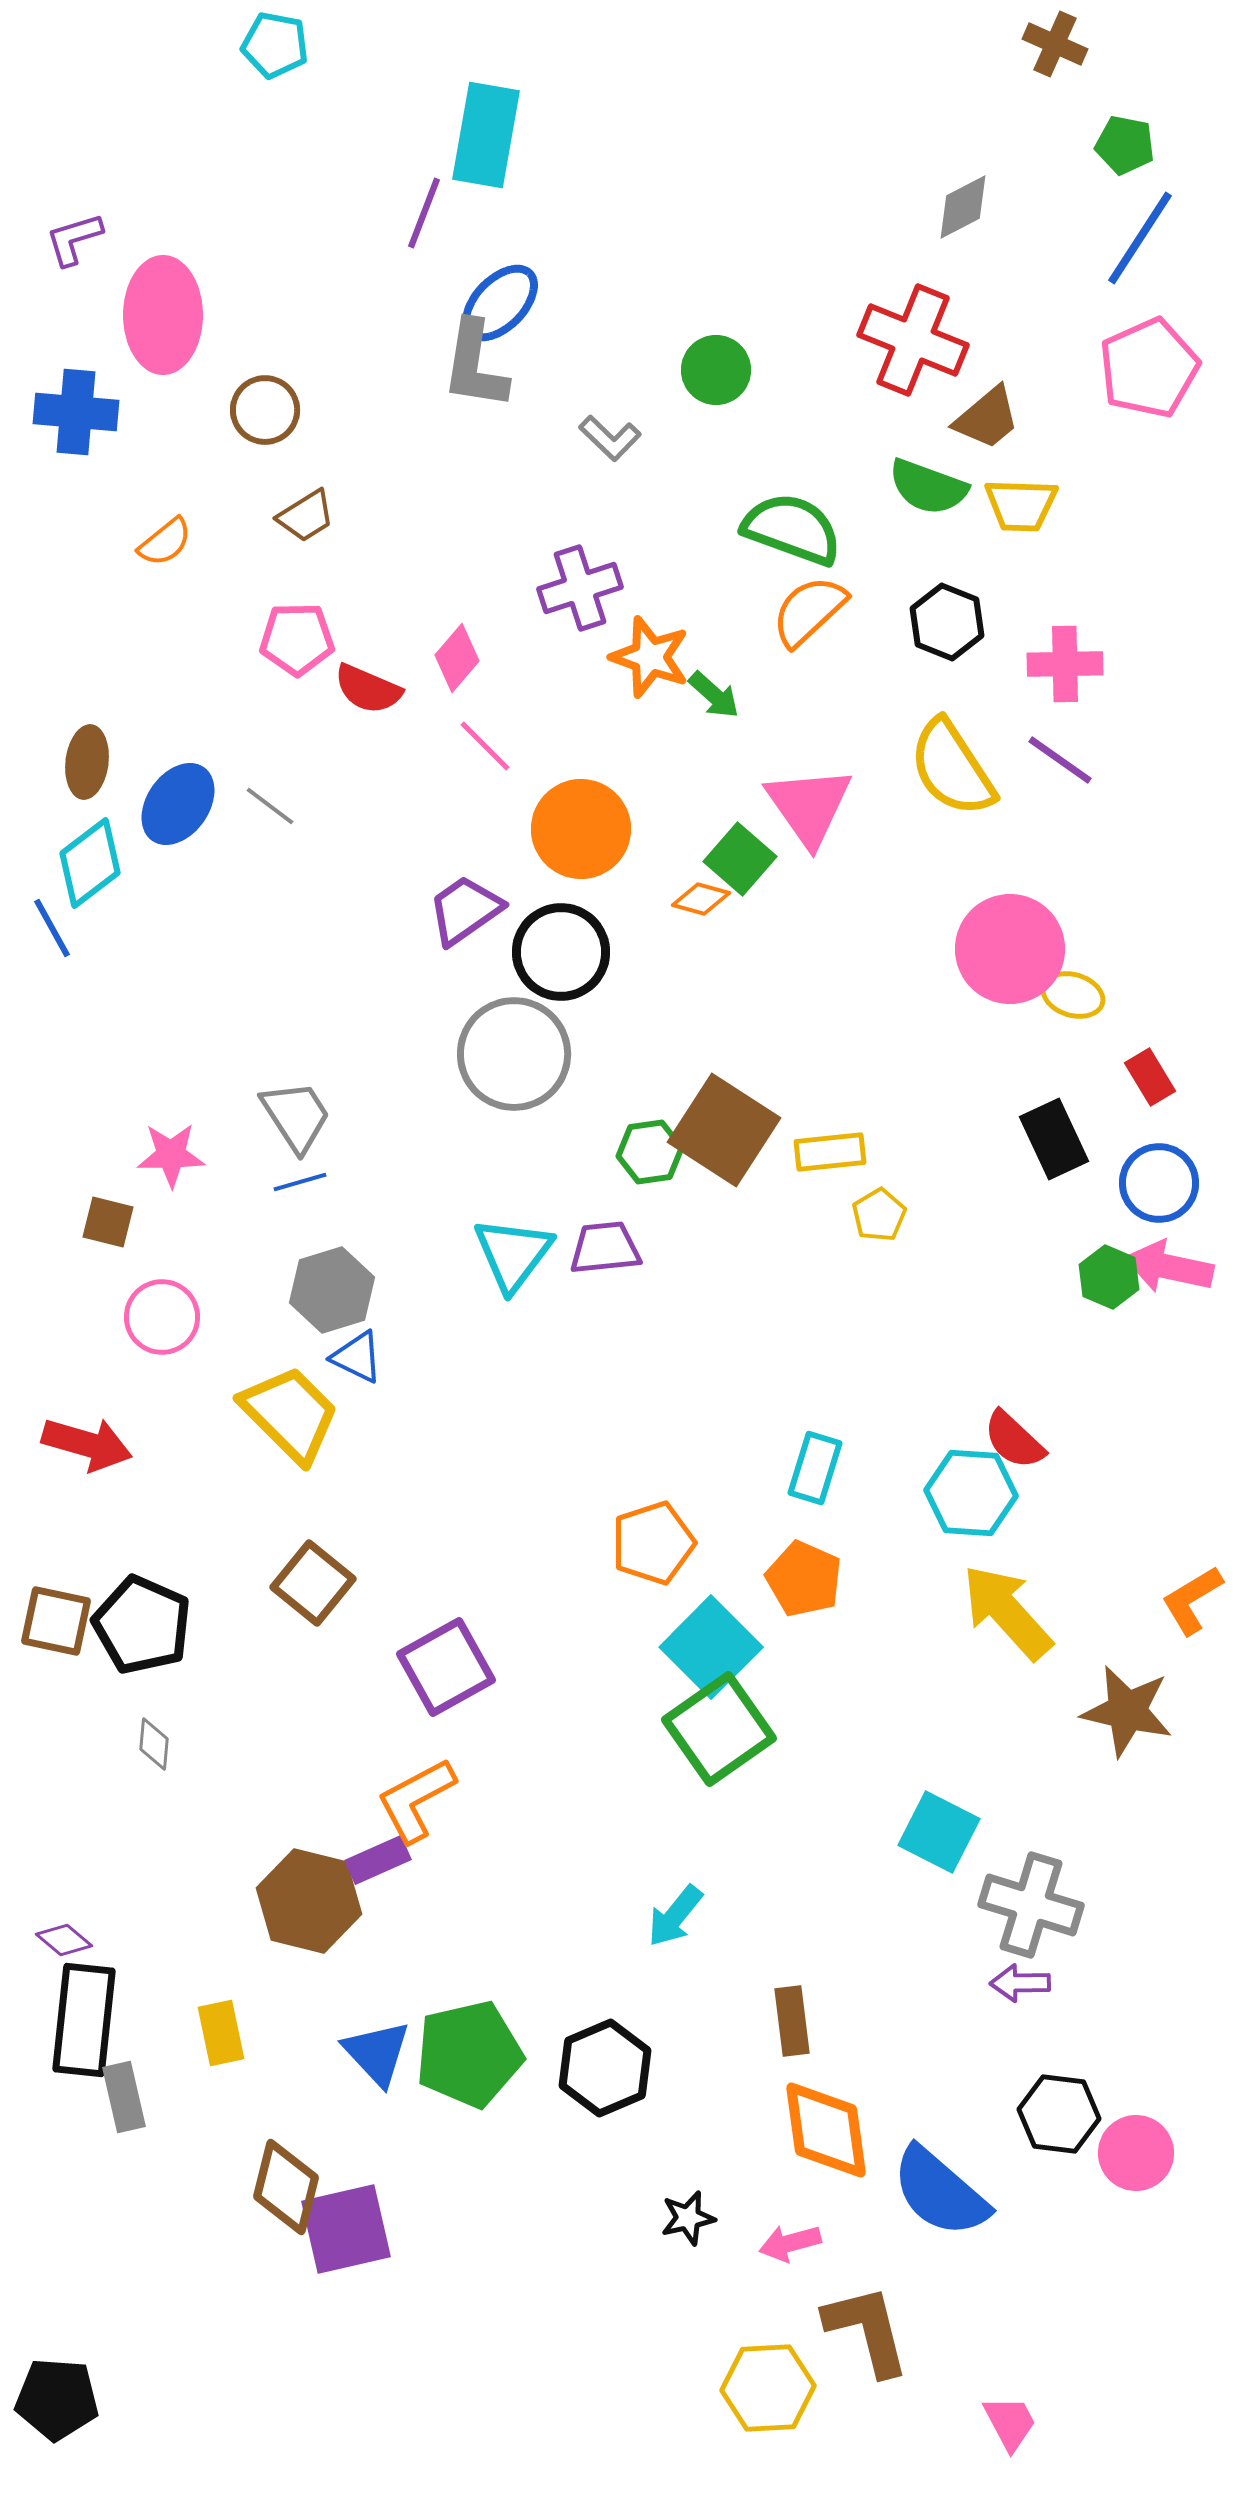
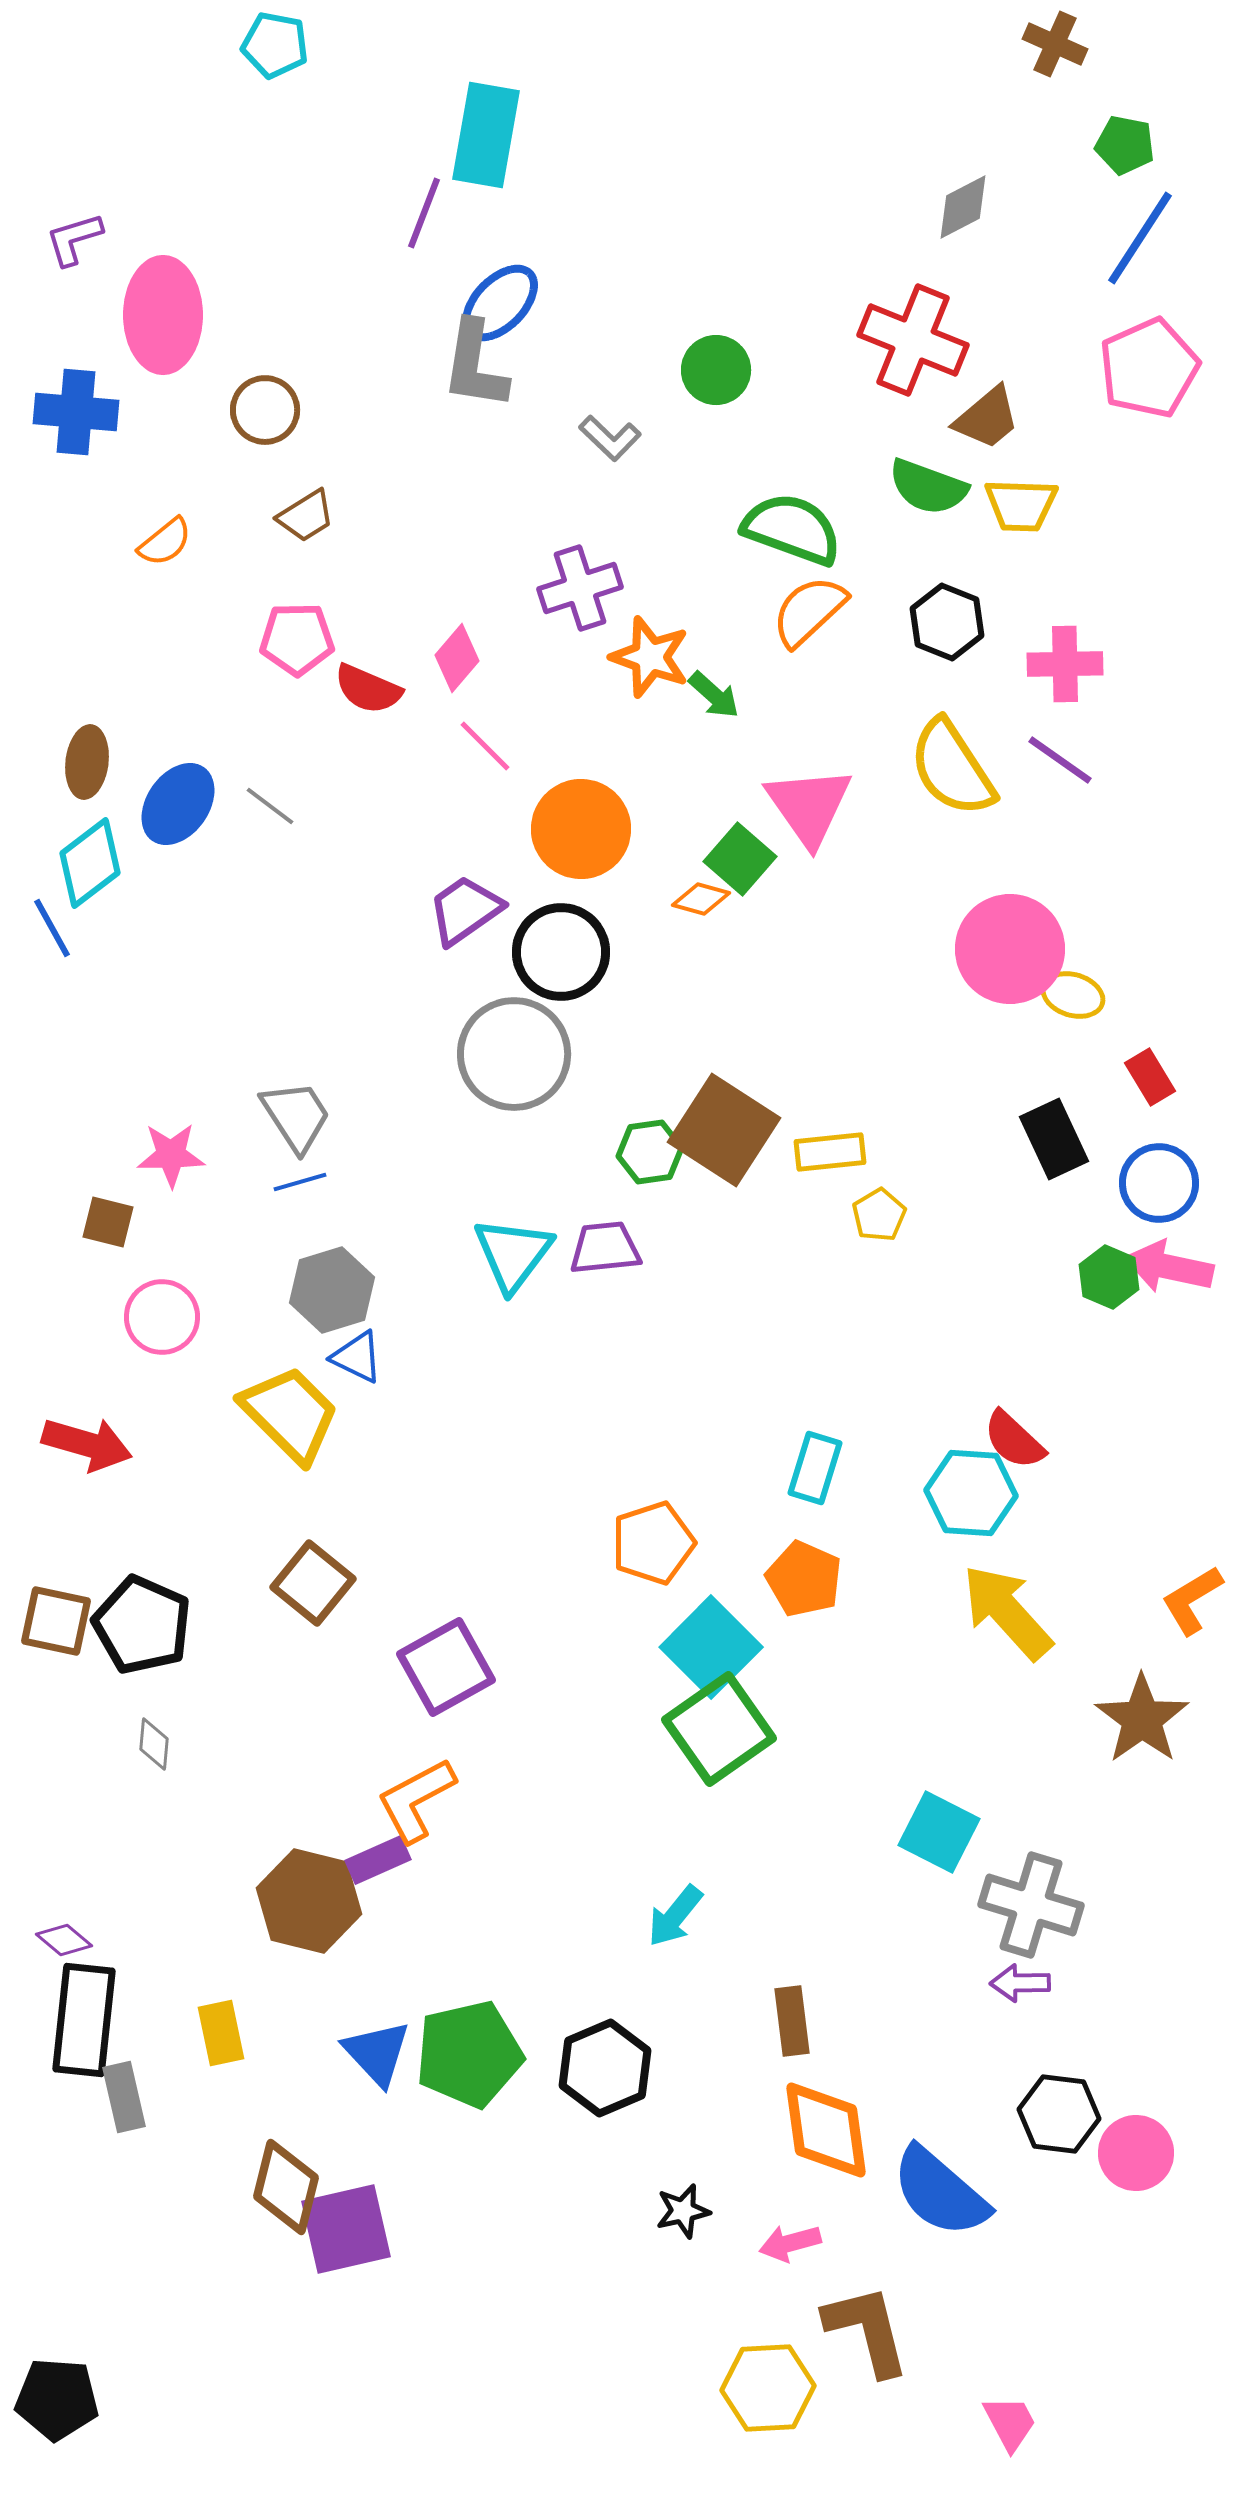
brown star at (1127, 1711): moved 15 px right, 8 px down; rotated 24 degrees clockwise
black star at (688, 2218): moved 5 px left, 7 px up
